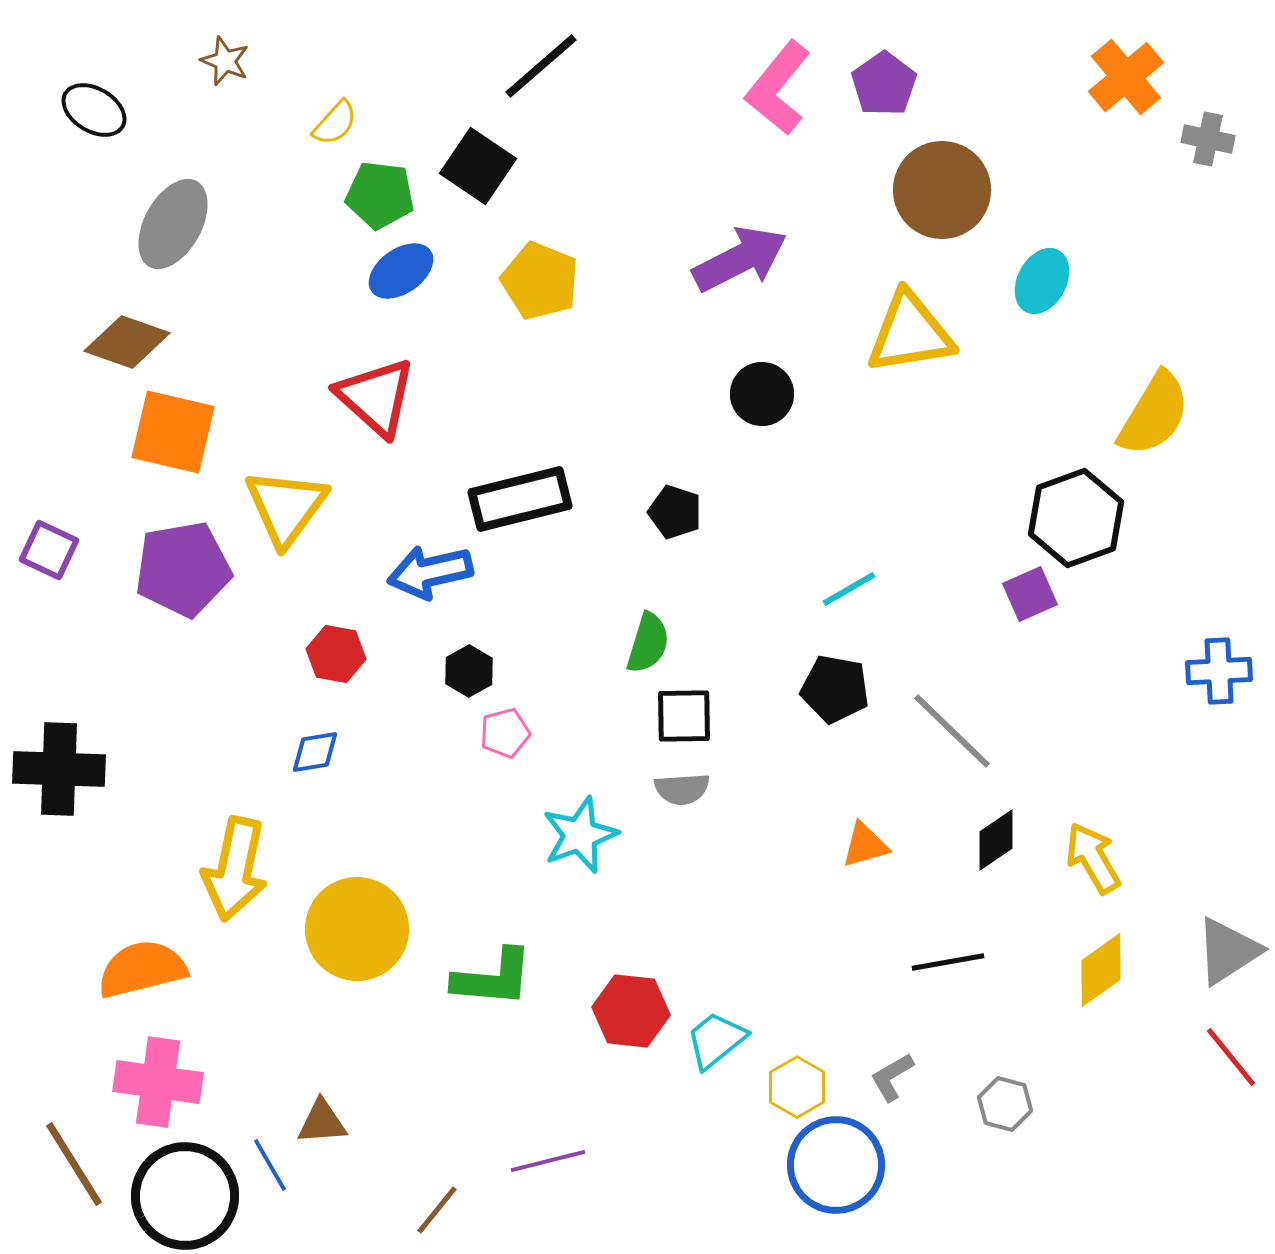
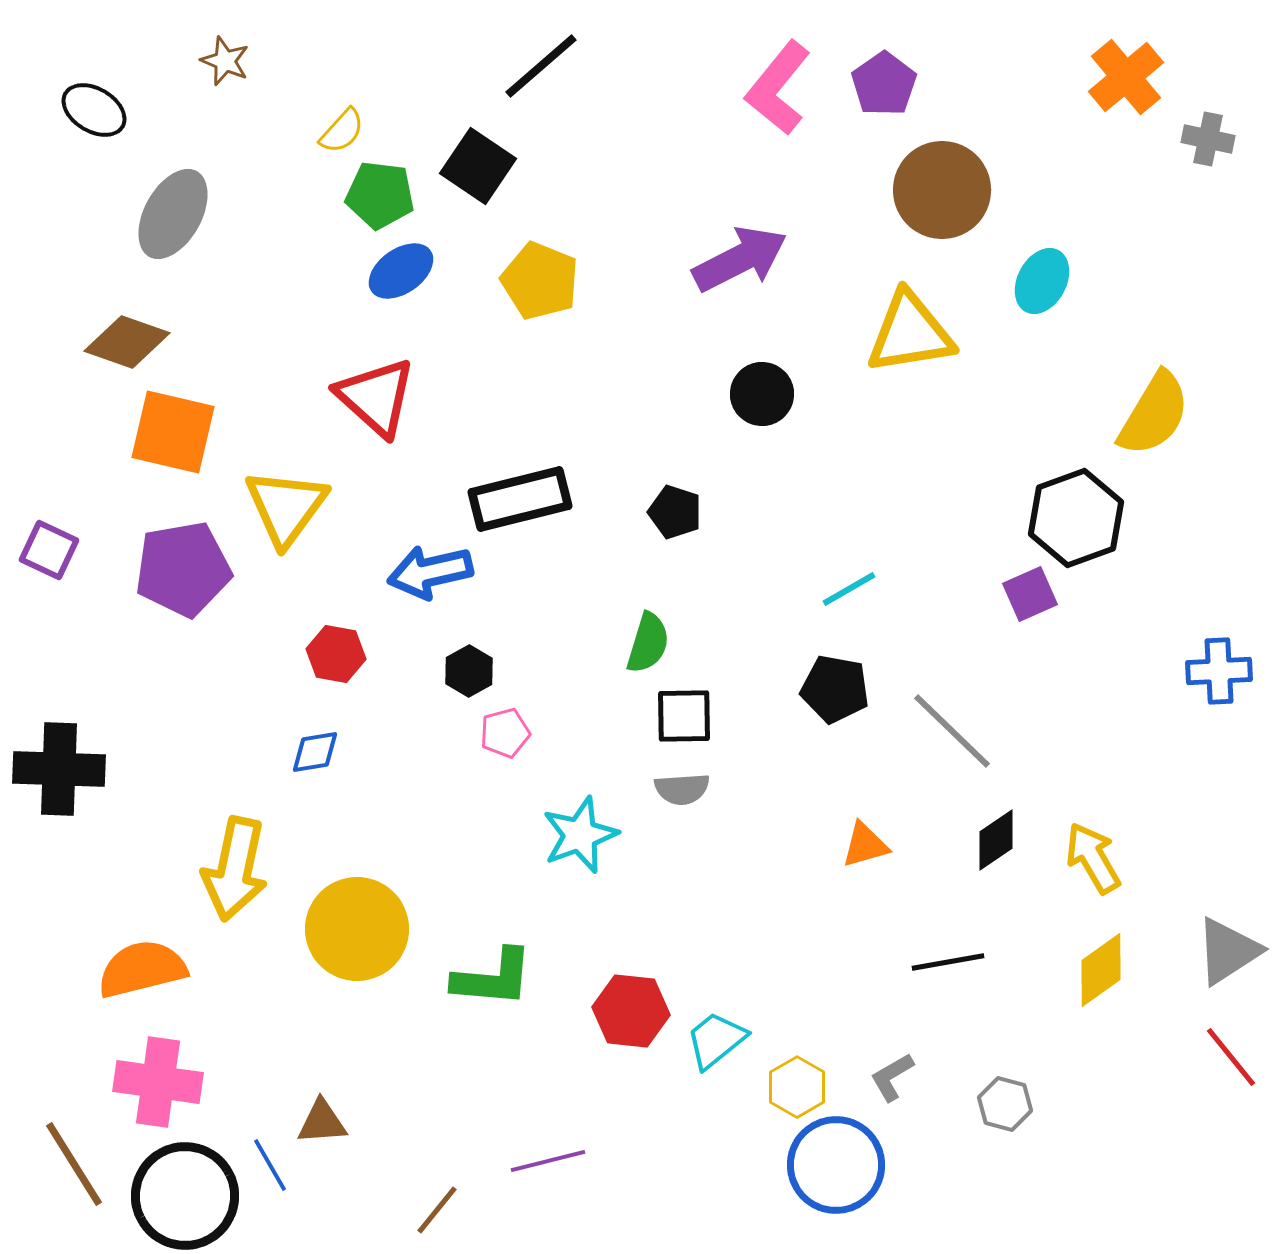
yellow semicircle at (335, 123): moved 7 px right, 8 px down
gray ellipse at (173, 224): moved 10 px up
